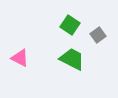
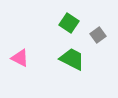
green square: moved 1 px left, 2 px up
